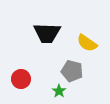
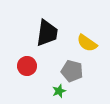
black trapezoid: rotated 84 degrees counterclockwise
red circle: moved 6 px right, 13 px up
green star: rotated 16 degrees clockwise
